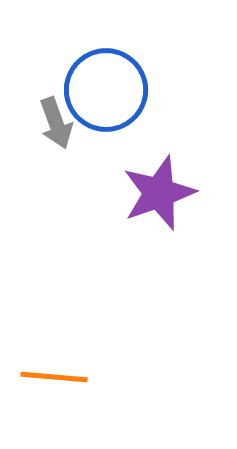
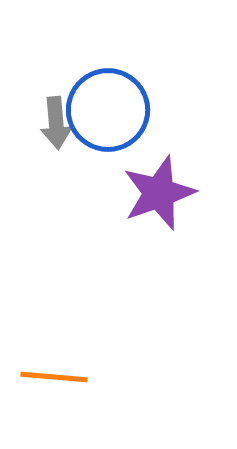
blue circle: moved 2 px right, 20 px down
gray arrow: rotated 15 degrees clockwise
